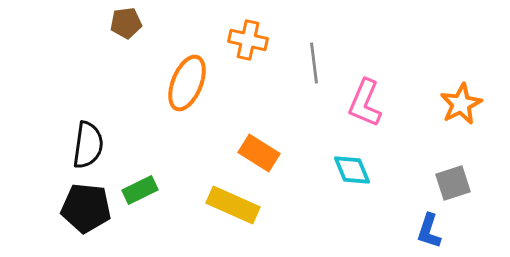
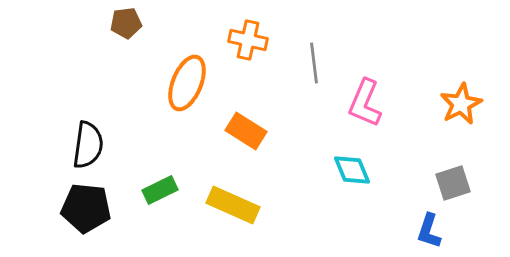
orange rectangle: moved 13 px left, 22 px up
green rectangle: moved 20 px right
